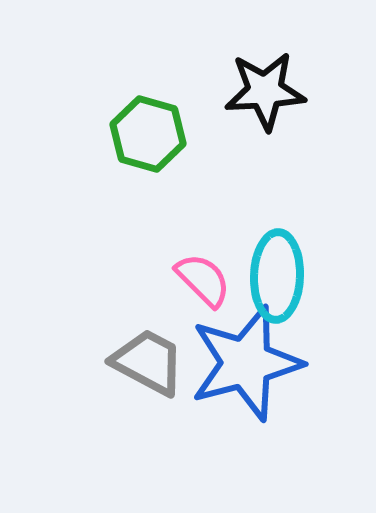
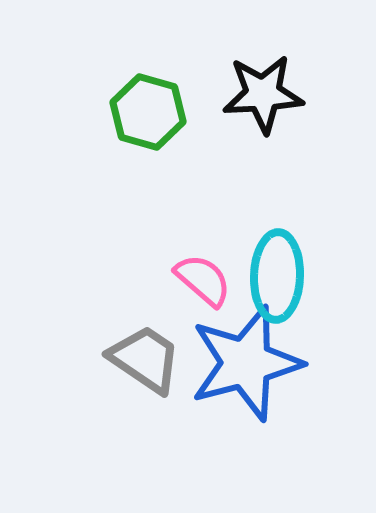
black star: moved 2 px left, 3 px down
green hexagon: moved 22 px up
pink semicircle: rotated 4 degrees counterclockwise
gray trapezoid: moved 3 px left, 3 px up; rotated 6 degrees clockwise
